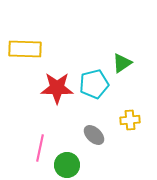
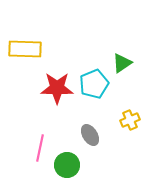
cyan pentagon: rotated 8 degrees counterclockwise
yellow cross: rotated 18 degrees counterclockwise
gray ellipse: moved 4 px left; rotated 15 degrees clockwise
